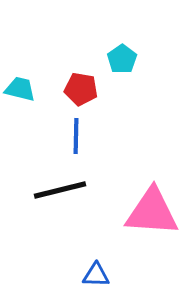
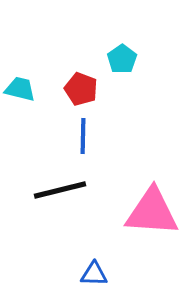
red pentagon: rotated 12 degrees clockwise
blue line: moved 7 px right
blue triangle: moved 2 px left, 1 px up
